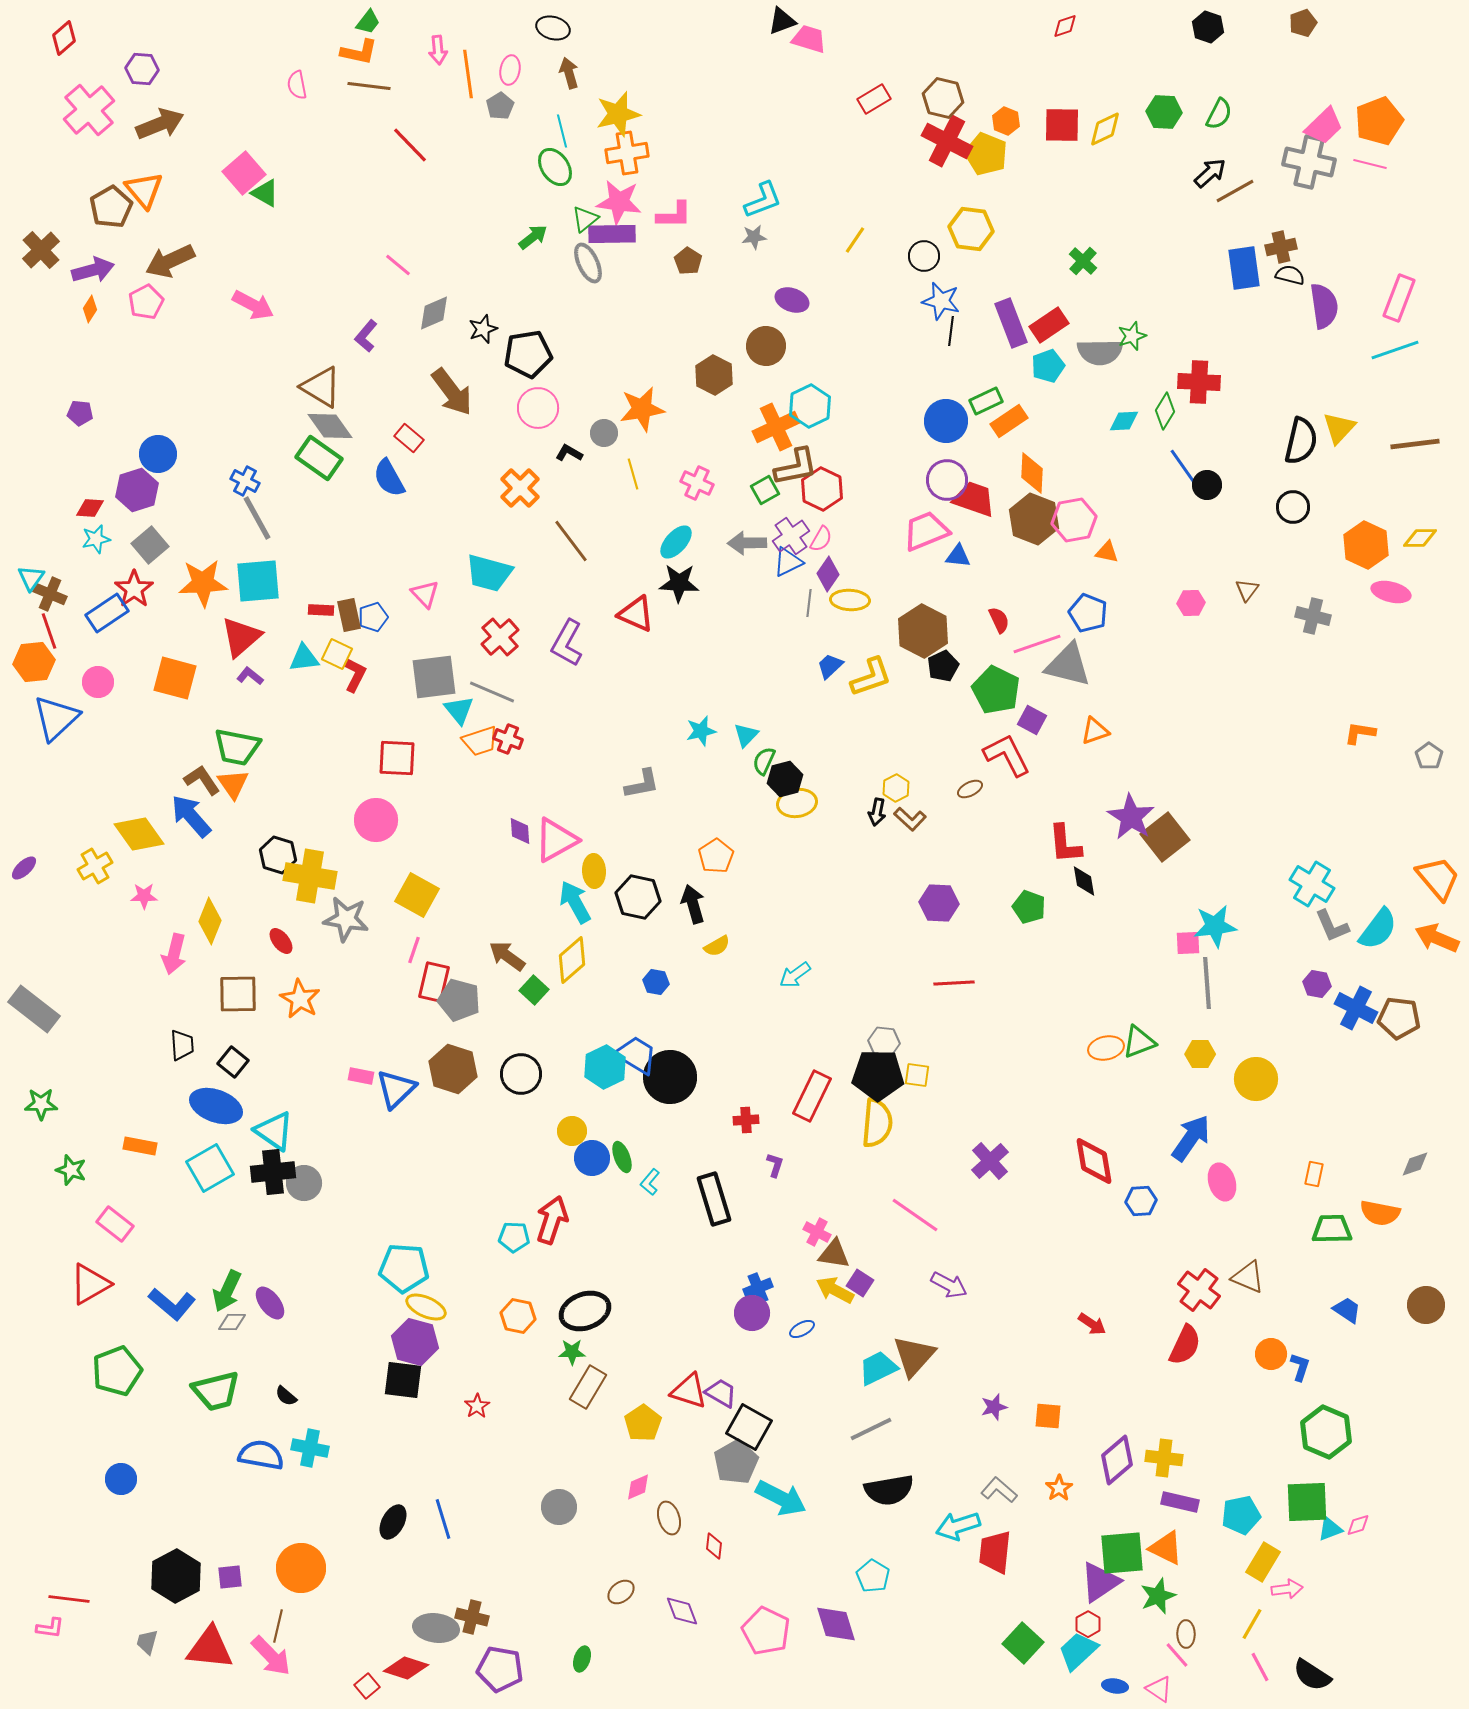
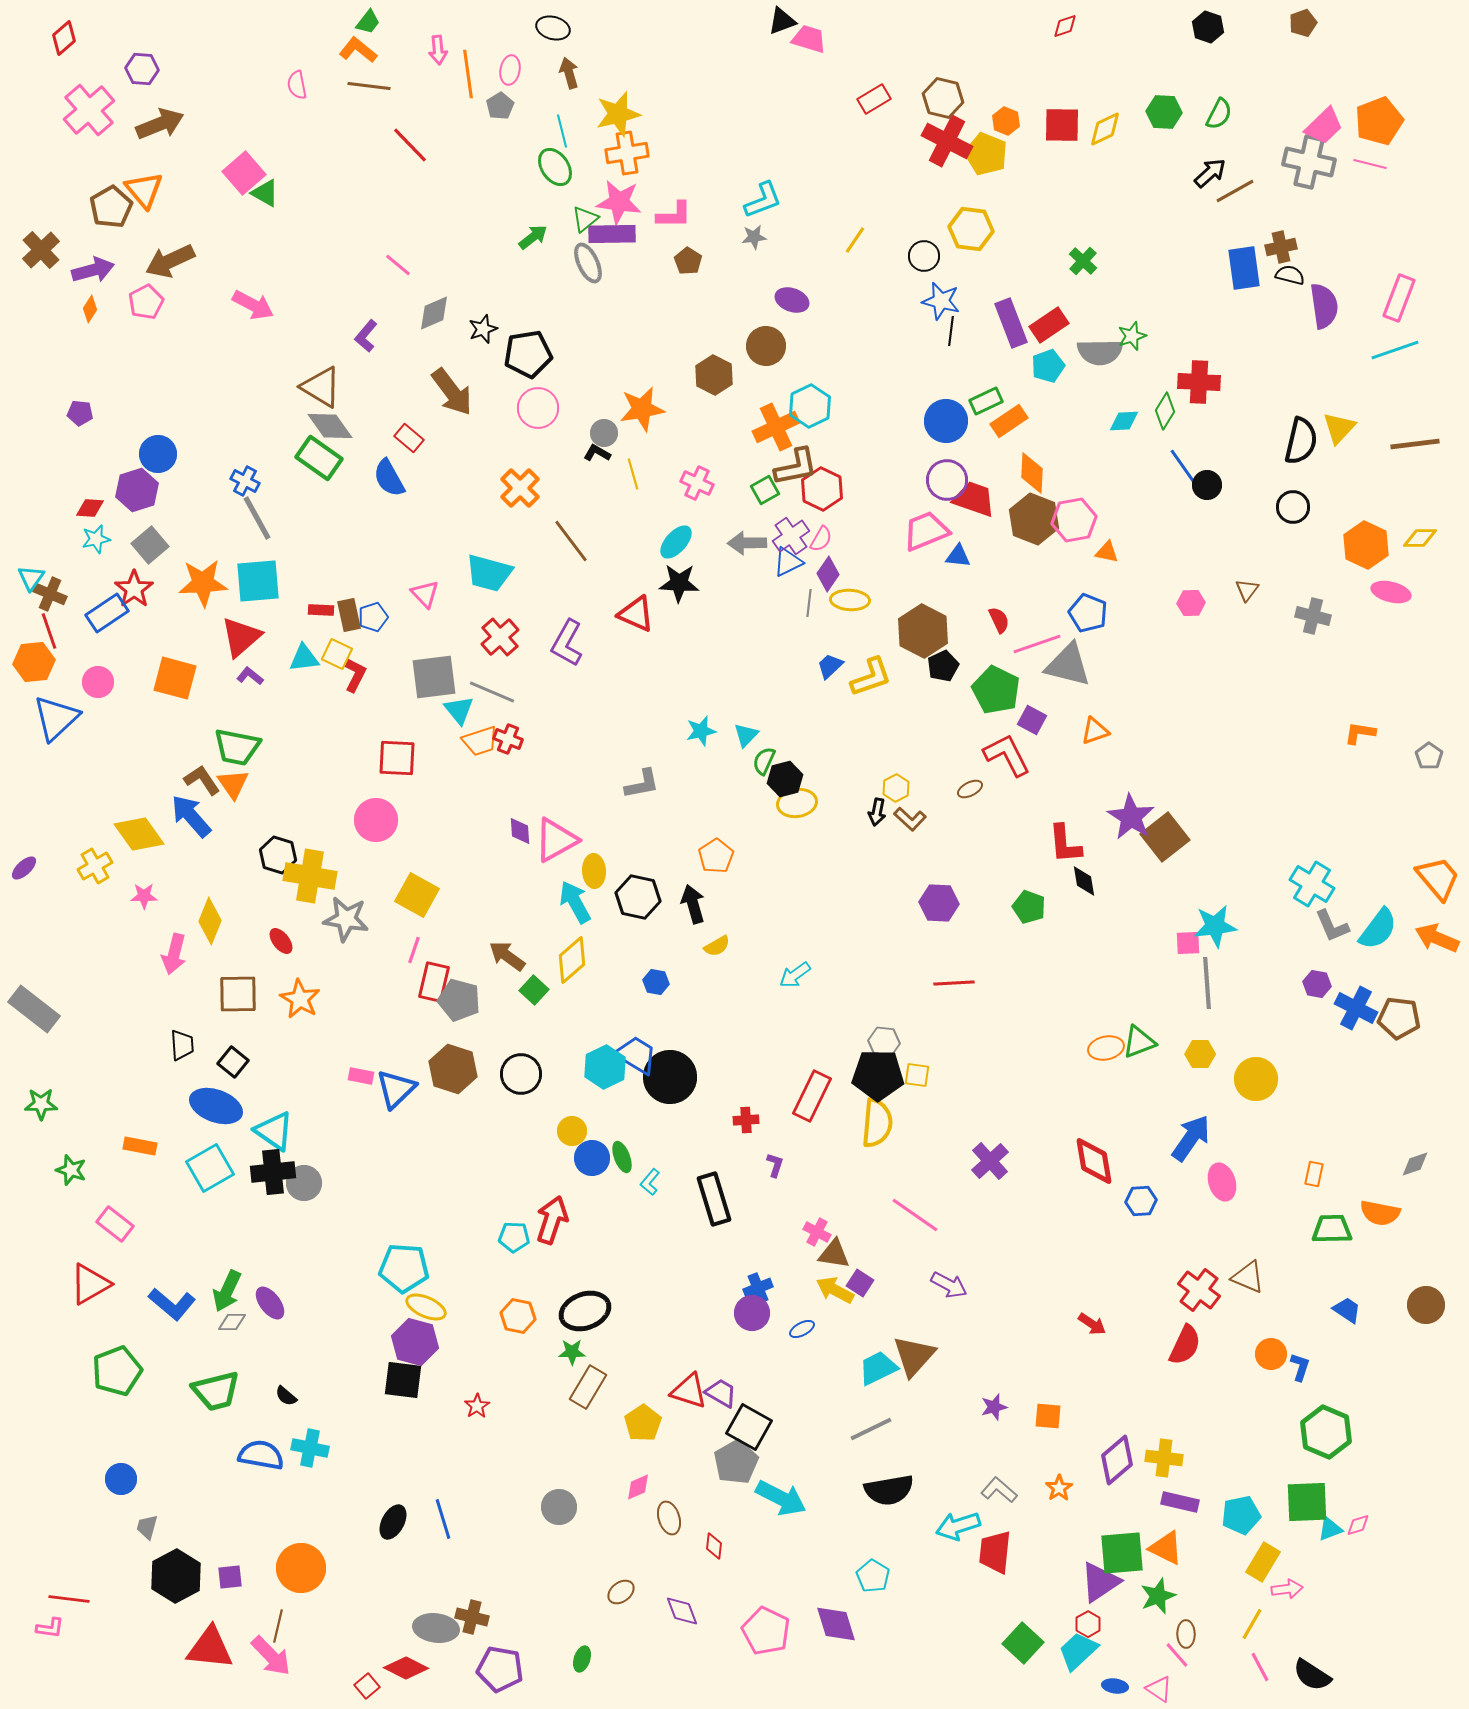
orange L-shape at (359, 52): moved 1 px left, 2 px up; rotated 153 degrees counterclockwise
black L-shape at (569, 453): moved 28 px right
gray trapezoid at (147, 1642): moved 115 px up
red diamond at (406, 1668): rotated 9 degrees clockwise
